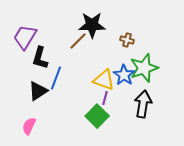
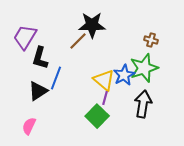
brown cross: moved 24 px right
blue star: rotated 10 degrees clockwise
yellow triangle: rotated 20 degrees clockwise
